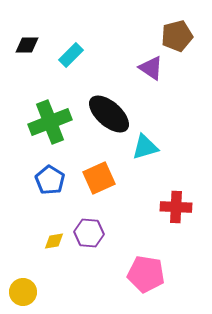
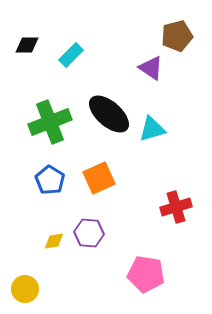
cyan triangle: moved 7 px right, 18 px up
red cross: rotated 20 degrees counterclockwise
yellow circle: moved 2 px right, 3 px up
